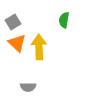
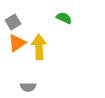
green semicircle: moved 2 px up; rotated 105 degrees clockwise
orange triangle: rotated 42 degrees clockwise
